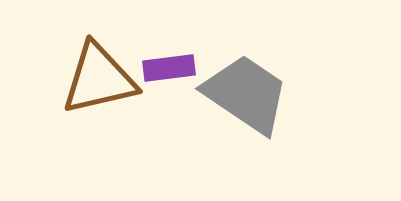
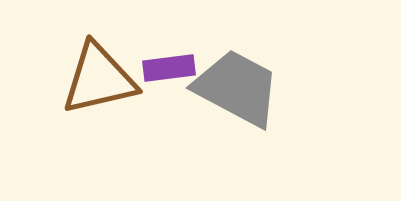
gray trapezoid: moved 9 px left, 6 px up; rotated 6 degrees counterclockwise
